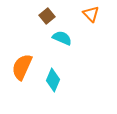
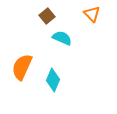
orange triangle: moved 1 px right
